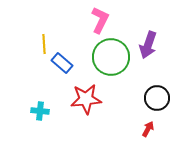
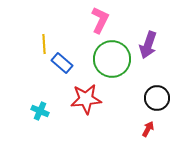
green circle: moved 1 px right, 2 px down
cyan cross: rotated 18 degrees clockwise
